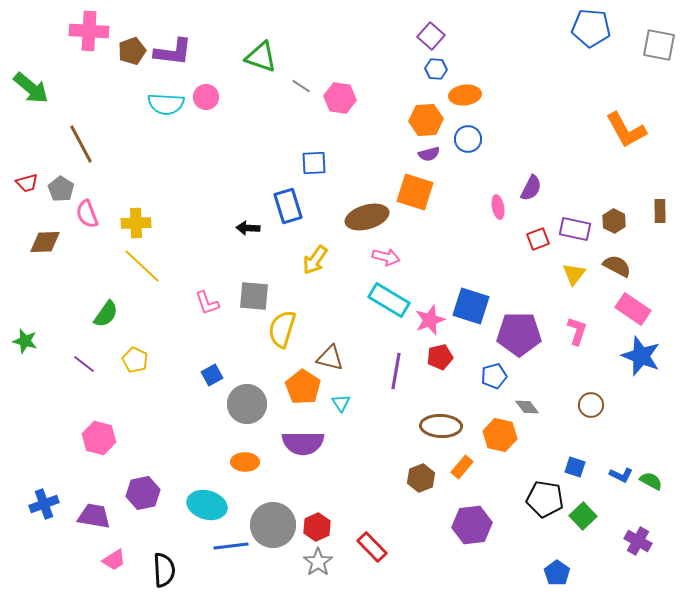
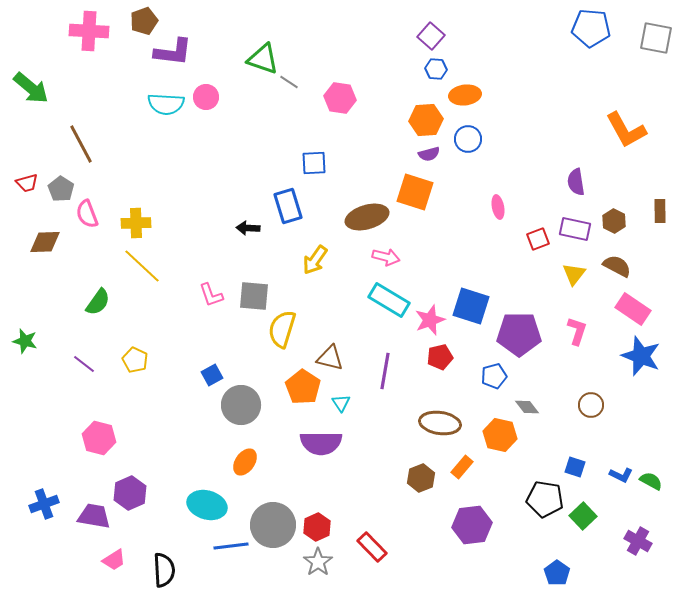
gray square at (659, 45): moved 3 px left, 7 px up
brown pentagon at (132, 51): moved 12 px right, 30 px up
green triangle at (261, 57): moved 2 px right, 2 px down
gray line at (301, 86): moved 12 px left, 4 px up
purple semicircle at (531, 188): moved 45 px right, 6 px up; rotated 144 degrees clockwise
pink L-shape at (207, 303): moved 4 px right, 8 px up
green semicircle at (106, 314): moved 8 px left, 12 px up
purple line at (396, 371): moved 11 px left
gray circle at (247, 404): moved 6 px left, 1 px down
brown ellipse at (441, 426): moved 1 px left, 3 px up; rotated 6 degrees clockwise
purple semicircle at (303, 443): moved 18 px right
orange ellipse at (245, 462): rotated 56 degrees counterclockwise
purple hexagon at (143, 493): moved 13 px left; rotated 12 degrees counterclockwise
